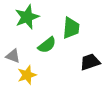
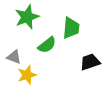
gray triangle: moved 1 px right, 1 px down
